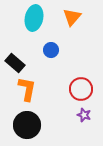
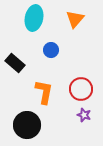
orange triangle: moved 3 px right, 2 px down
orange L-shape: moved 17 px right, 3 px down
